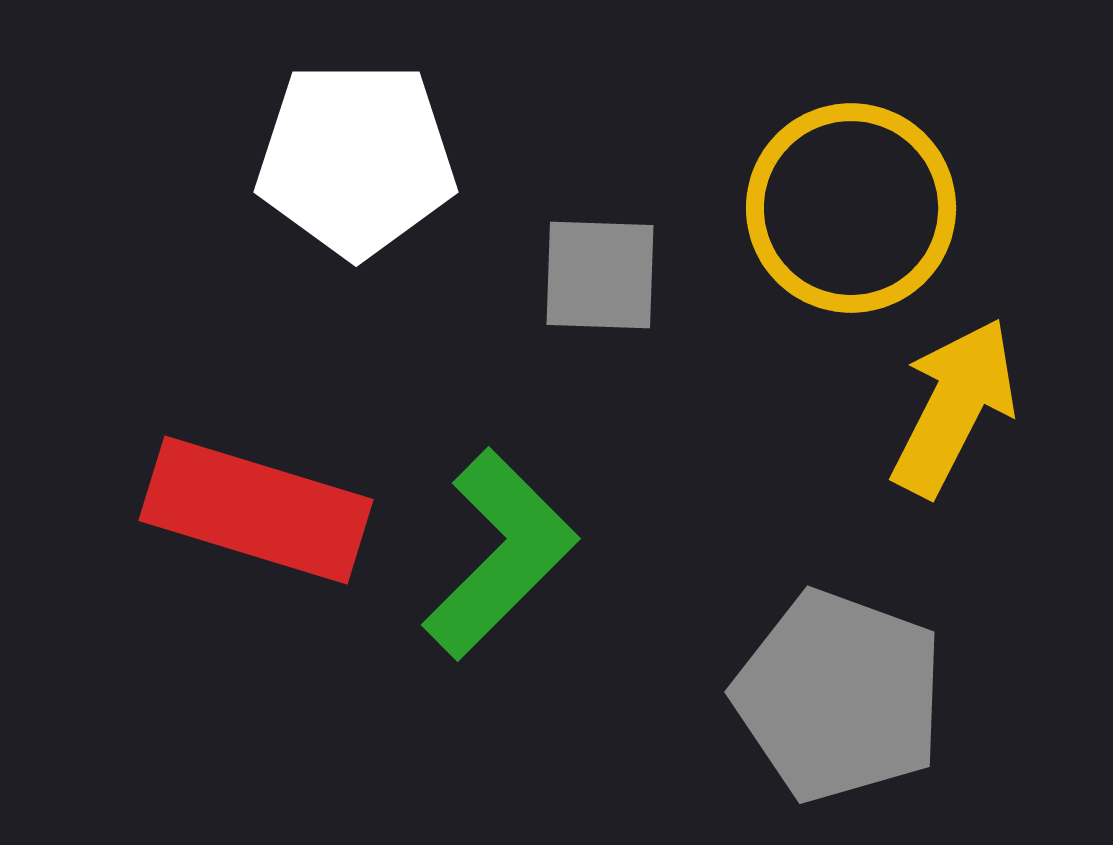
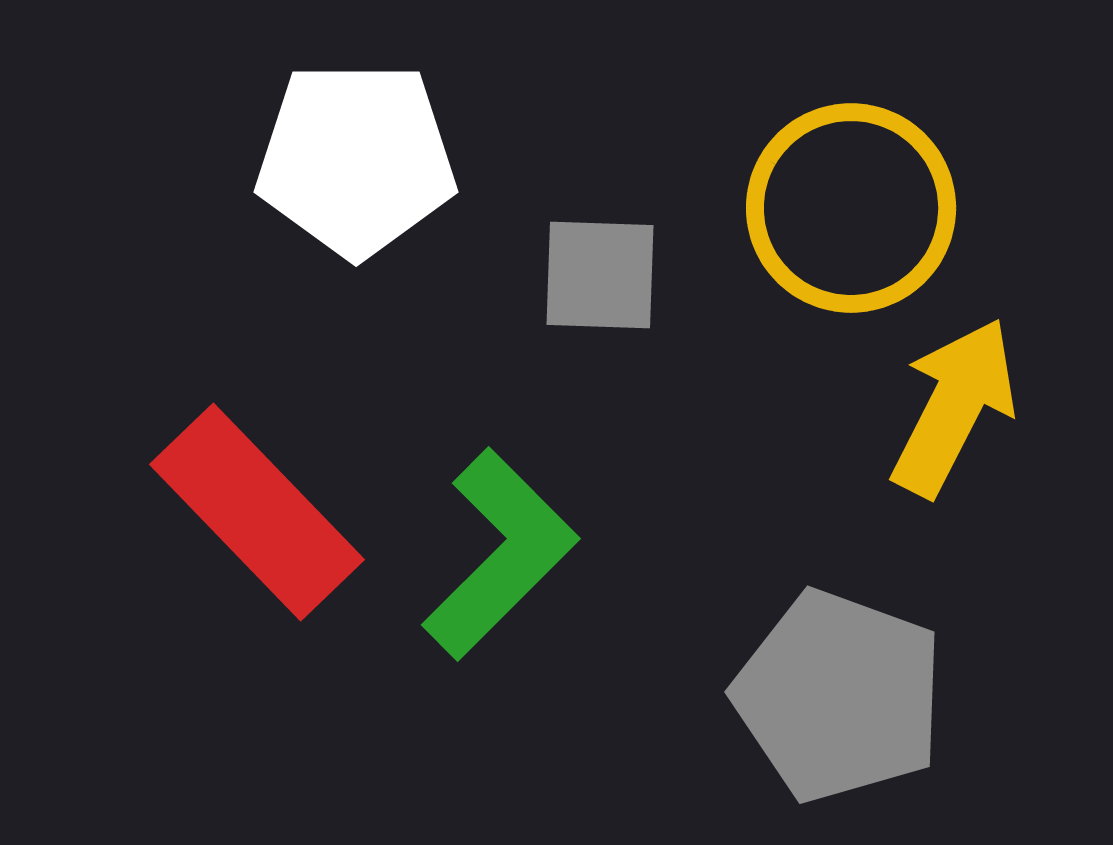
red rectangle: moved 1 px right, 2 px down; rotated 29 degrees clockwise
